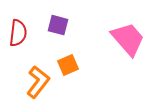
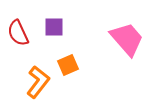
purple square: moved 4 px left, 2 px down; rotated 15 degrees counterclockwise
red semicircle: rotated 148 degrees clockwise
pink trapezoid: moved 1 px left
